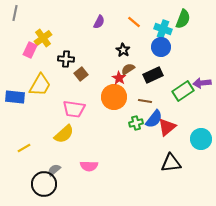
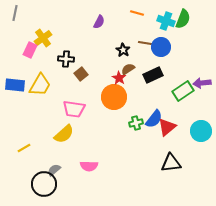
orange line: moved 3 px right, 9 px up; rotated 24 degrees counterclockwise
cyan cross: moved 3 px right, 8 px up
blue rectangle: moved 12 px up
brown line: moved 58 px up
cyan circle: moved 8 px up
